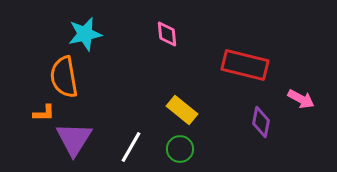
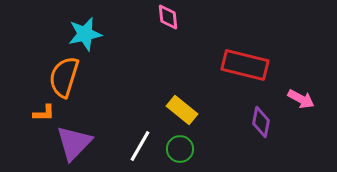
pink diamond: moved 1 px right, 17 px up
orange semicircle: rotated 27 degrees clockwise
purple triangle: moved 4 px down; rotated 12 degrees clockwise
white line: moved 9 px right, 1 px up
